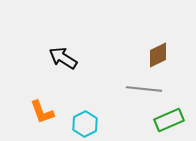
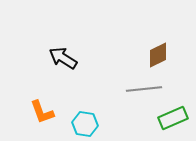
gray line: rotated 12 degrees counterclockwise
green rectangle: moved 4 px right, 2 px up
cyan hexagon: rotated 25 degrees counterclockwise
